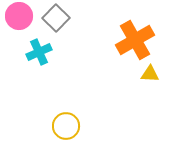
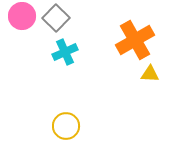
pink circle: moved 3 px right
cyan cross: moved 26 px right
